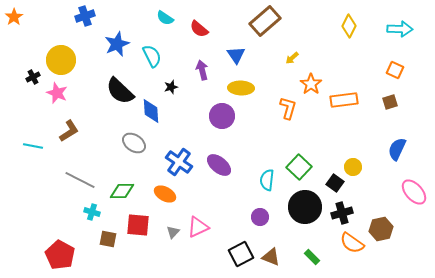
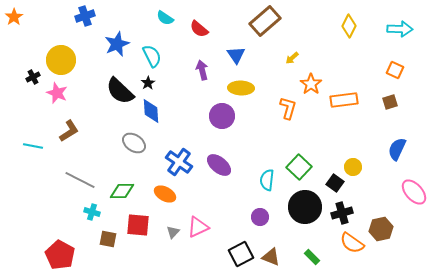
black star at (171, 87): moved 23 px left, 4 px up; rotated 16 degrees counterclockwise
